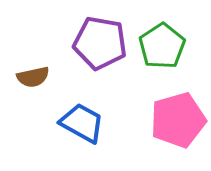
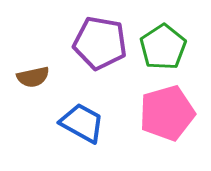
green pentagon: moved 1 px right, 1 px down
pink pentagon: moved 11 px left, 7 px up
